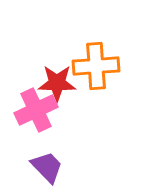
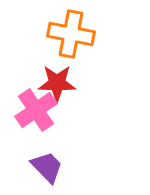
orange cross: moved 25 px left, 32 px up; rotated 15 degrees clockwise
pink cross: rotated 9 degrees counterclockwise
